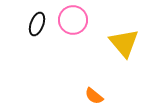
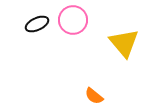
black ellipse: rotated 45 degrees clockwise
